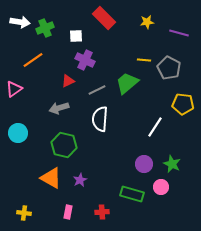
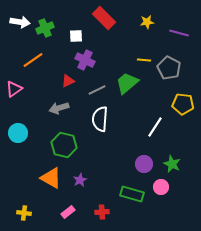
pink rectangle: rotated 40 degrees clockwise
